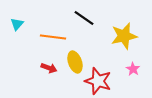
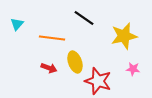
orange line: moved 1 px left, 1 px down
pink star: rotated 24 degrees counterclockwise
